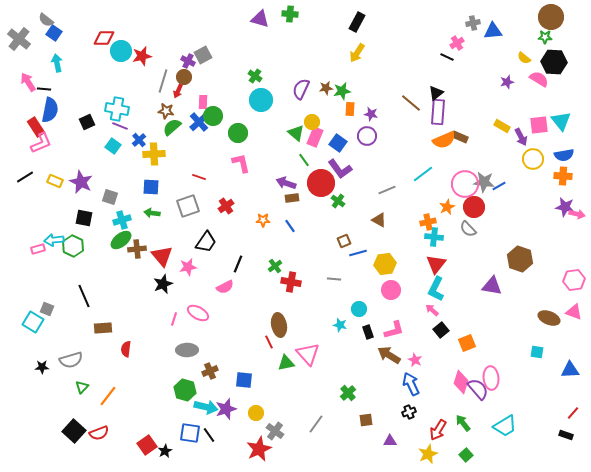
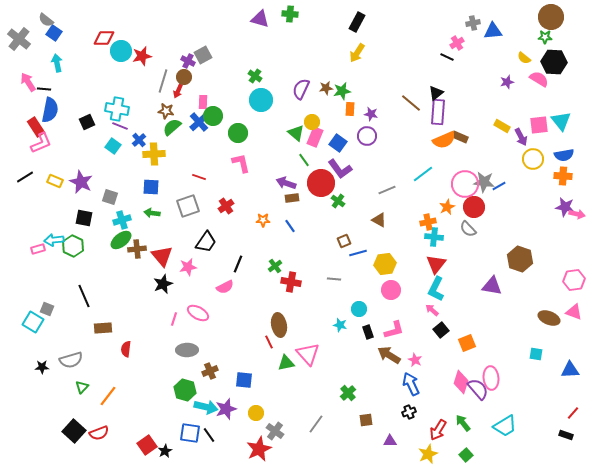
cyan square at (537, 352): moved 1 px left, 2 px down
